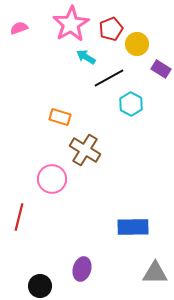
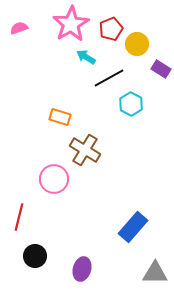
pink circle: moved 2 px right
blue rectangle: rotated 48 degrees counterclockwise
black circle: moved 5 px left, 30 px up
